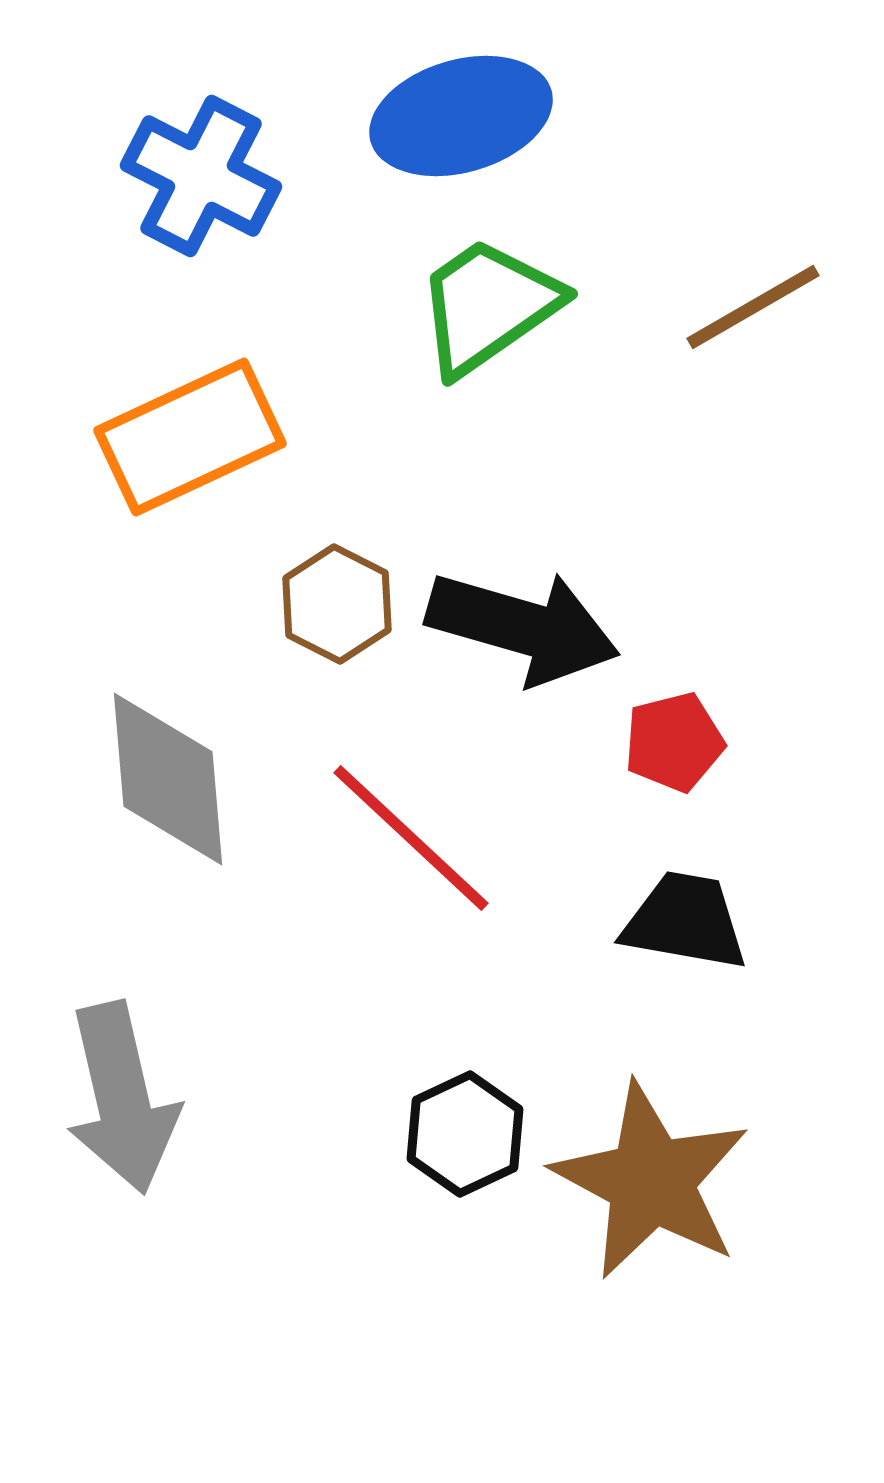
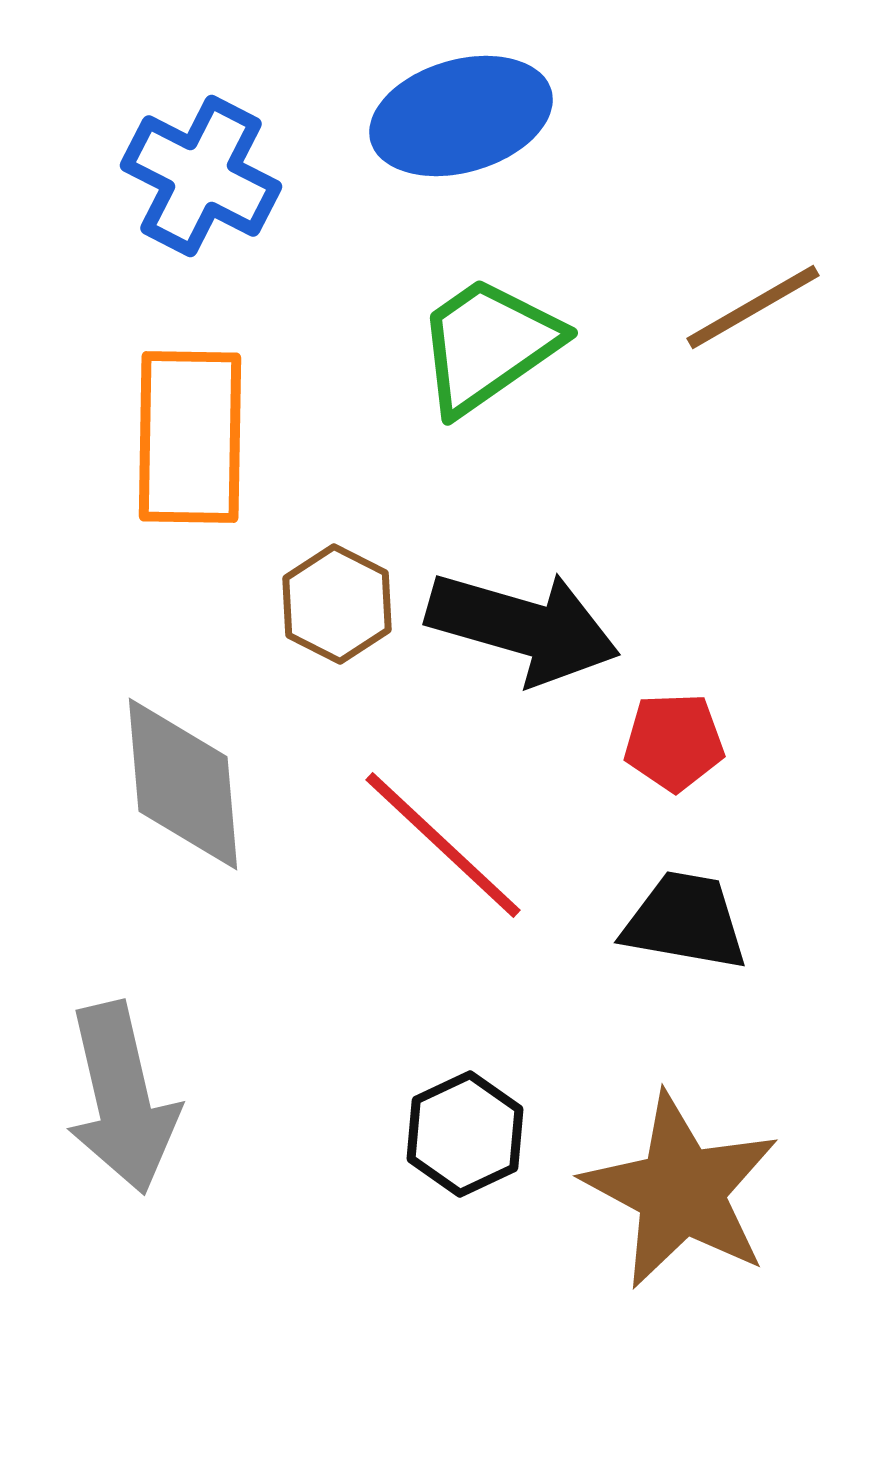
green trapezoid: moved 39 px down
orange rectangle: rotated 64 degrees counterclockwise
red pentagon: rotated 12 degrees clockwise
gray diamond: moved 15 px right, 5 px down
red line: moved 32 px right, 7 px down
brown star: moved 30 px right, 10 px down
